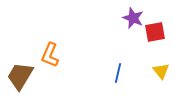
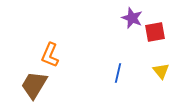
purple star: moved 1 px left
brown trapezoid: moved 14 px right, 9 px down
